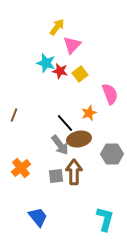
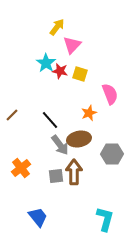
cyan star: rotated 18 degrees clockwise
yellow square: rotated 35 degrees counterclockwise
brown line: moved 2 px left; rotated 24 degrees clockwise
black line: moved 15 px left, 3 px up
